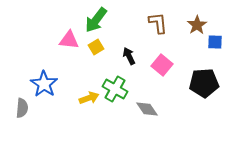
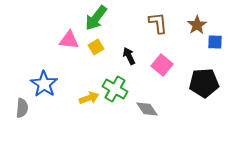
green arrow: moved 2 px up
